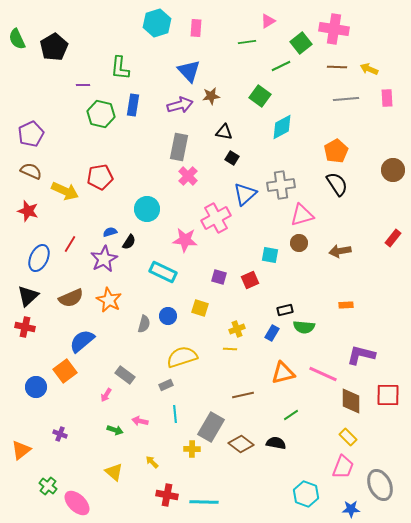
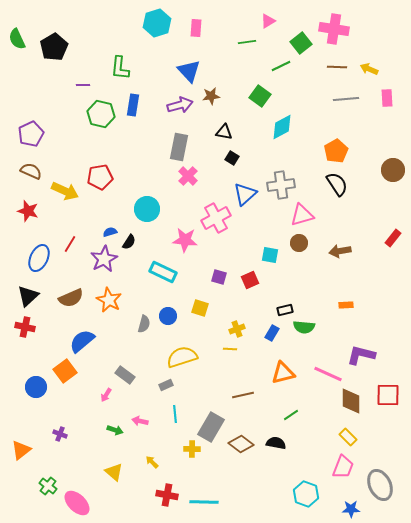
pink line at (323, 374): moved 5 px right
